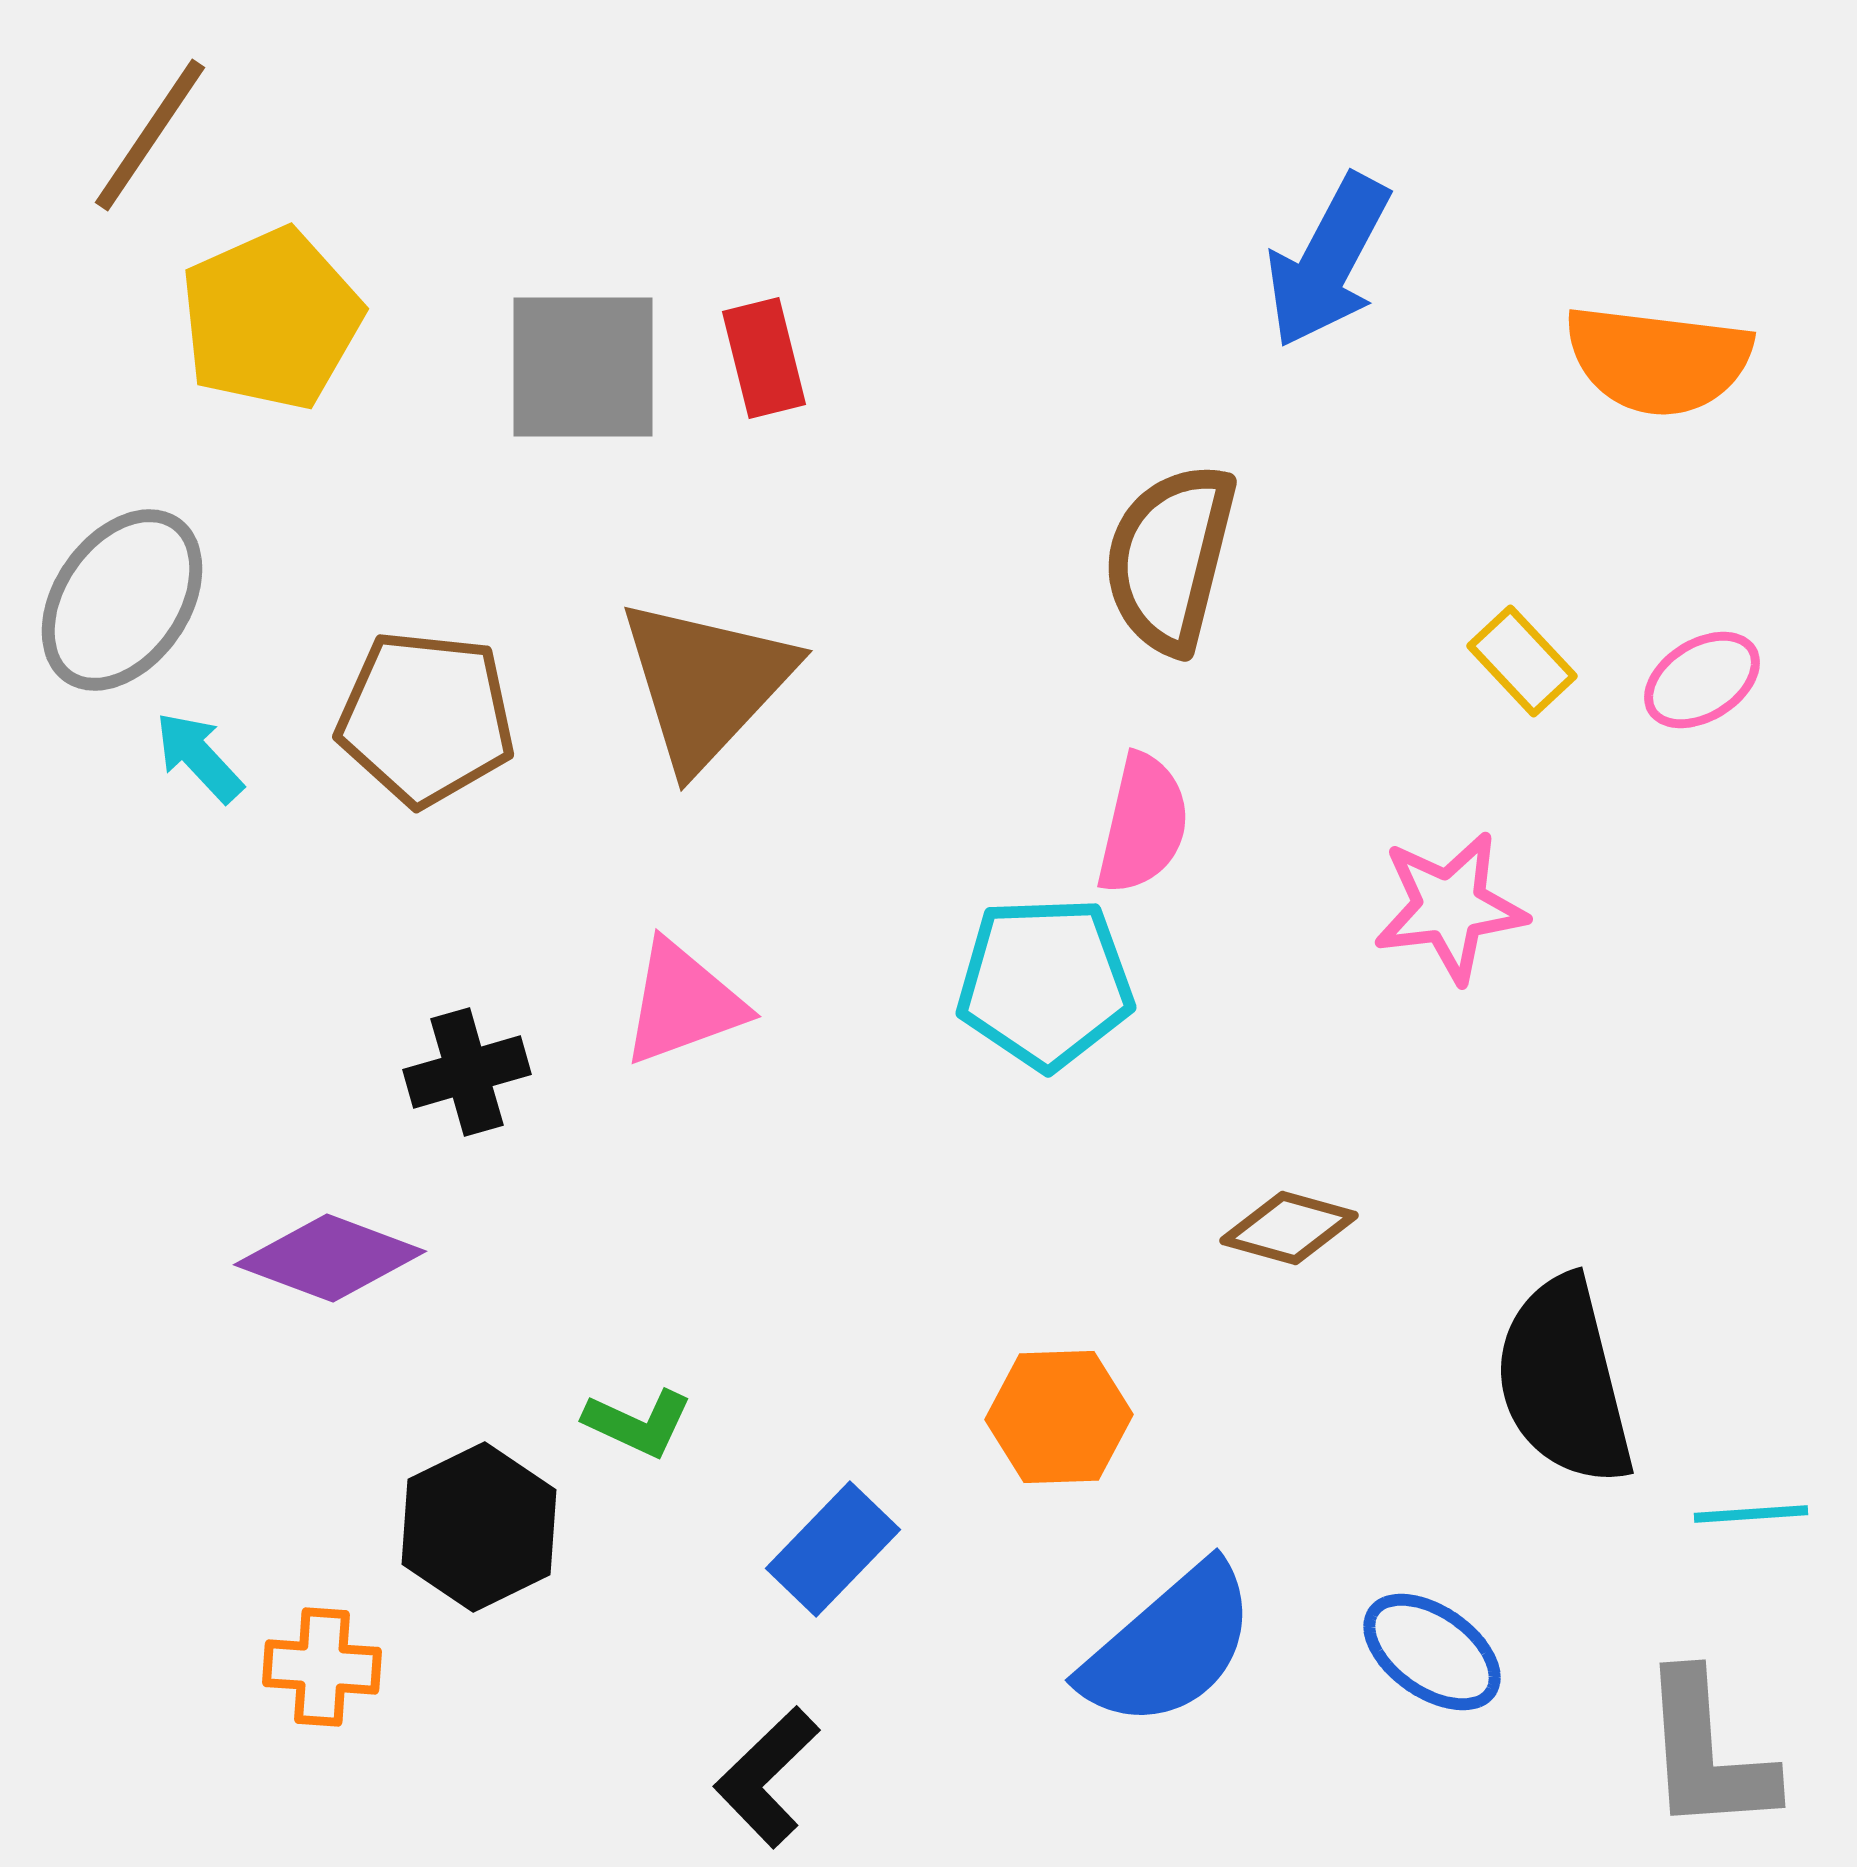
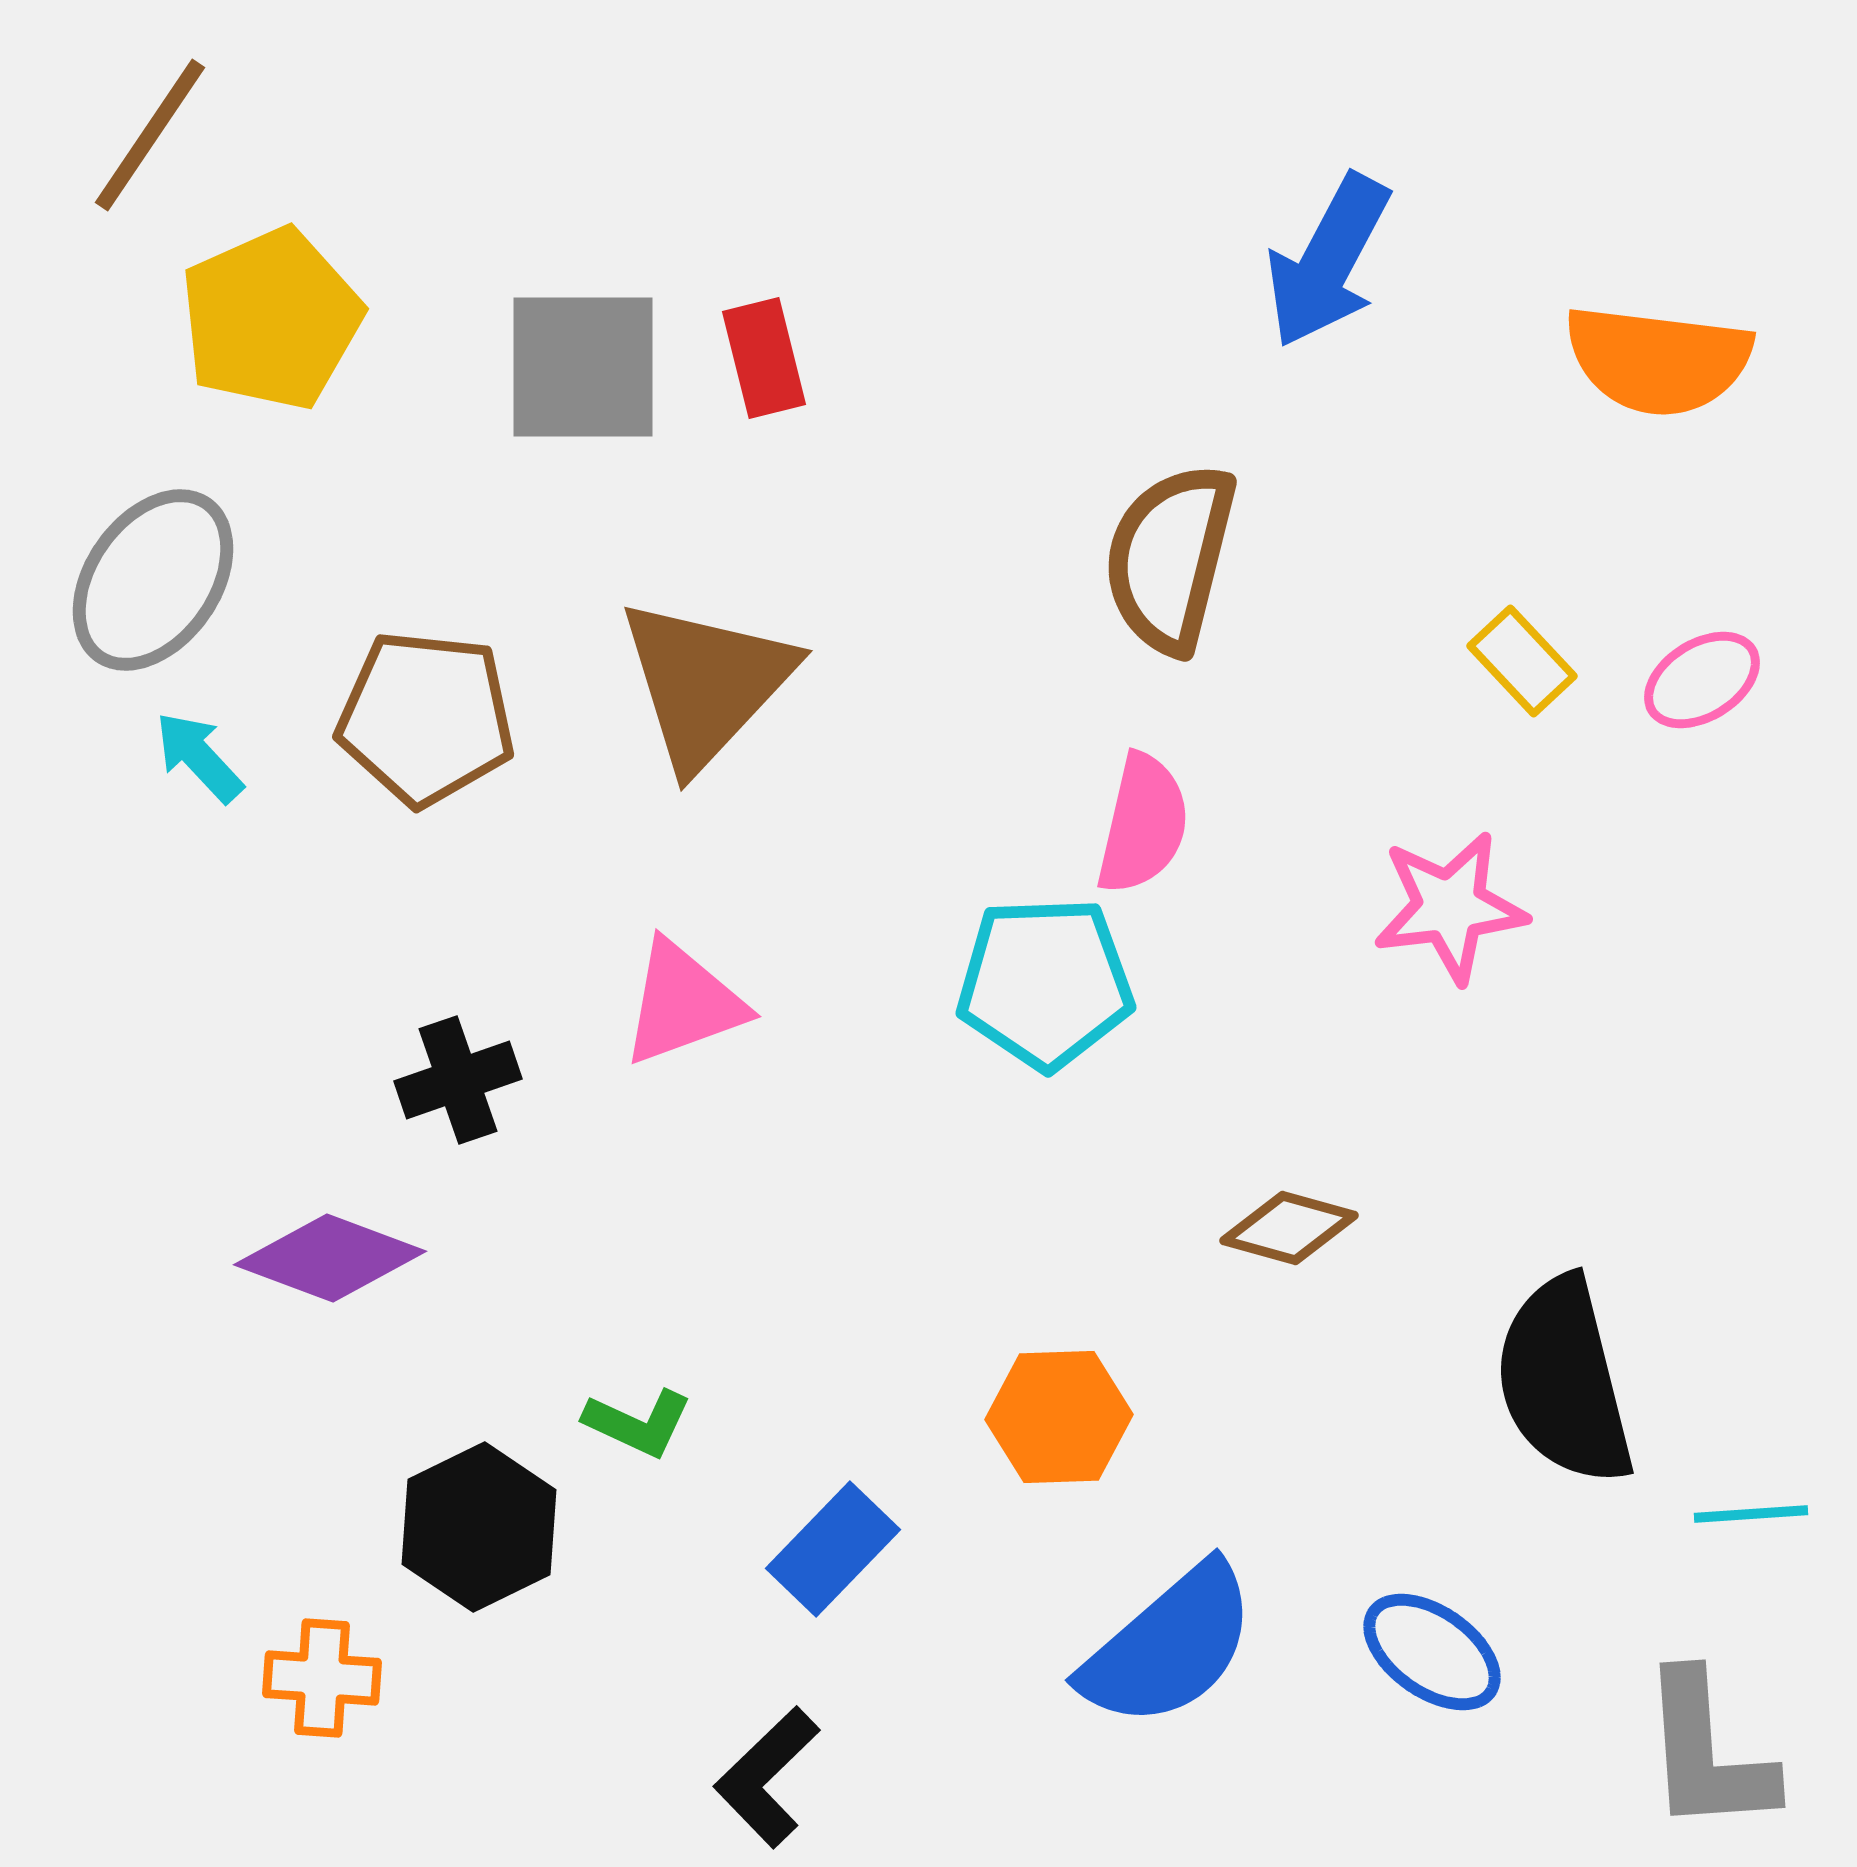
gray ellipse: moved 31 px right, 20 px up
black cross: moved 9 px left, 8 px down; rotated 3 degrees counterclockwise
orange cross: moved 11 px down
